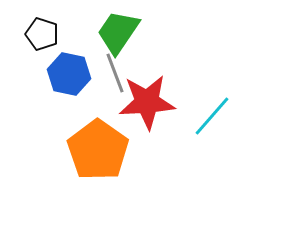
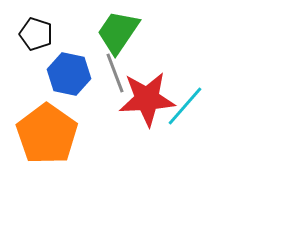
black pentagon: moved 6 px left
red star: moved 3 px up
cyan line: moved 27 px left, 10 px up
orange pentagon: moved 51 px left, 16 px up
